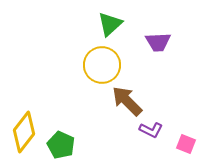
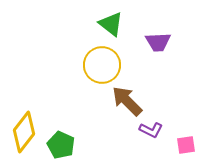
green triangle: moved 1 px right; rotated 40 degrees counterclockwise
pink square: moved 1 px down; rotated 30 degrees counterclockwise
